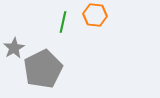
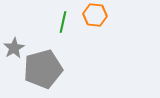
gray pentagon: rotated 12 degrees clockwise
